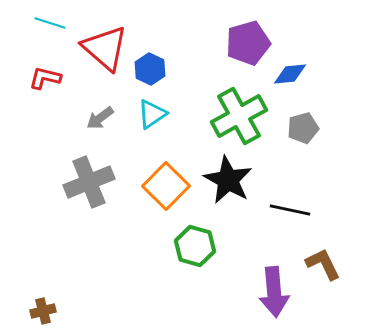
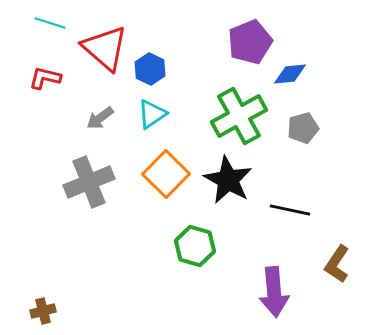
purple pentagon: moved 2 px right, 1 px up; rotated 6 degrees counterclockwise
orange square: moved 12 px up
brown L-shape: moved 14 px right; rotated 120 degrees counterclockwise
